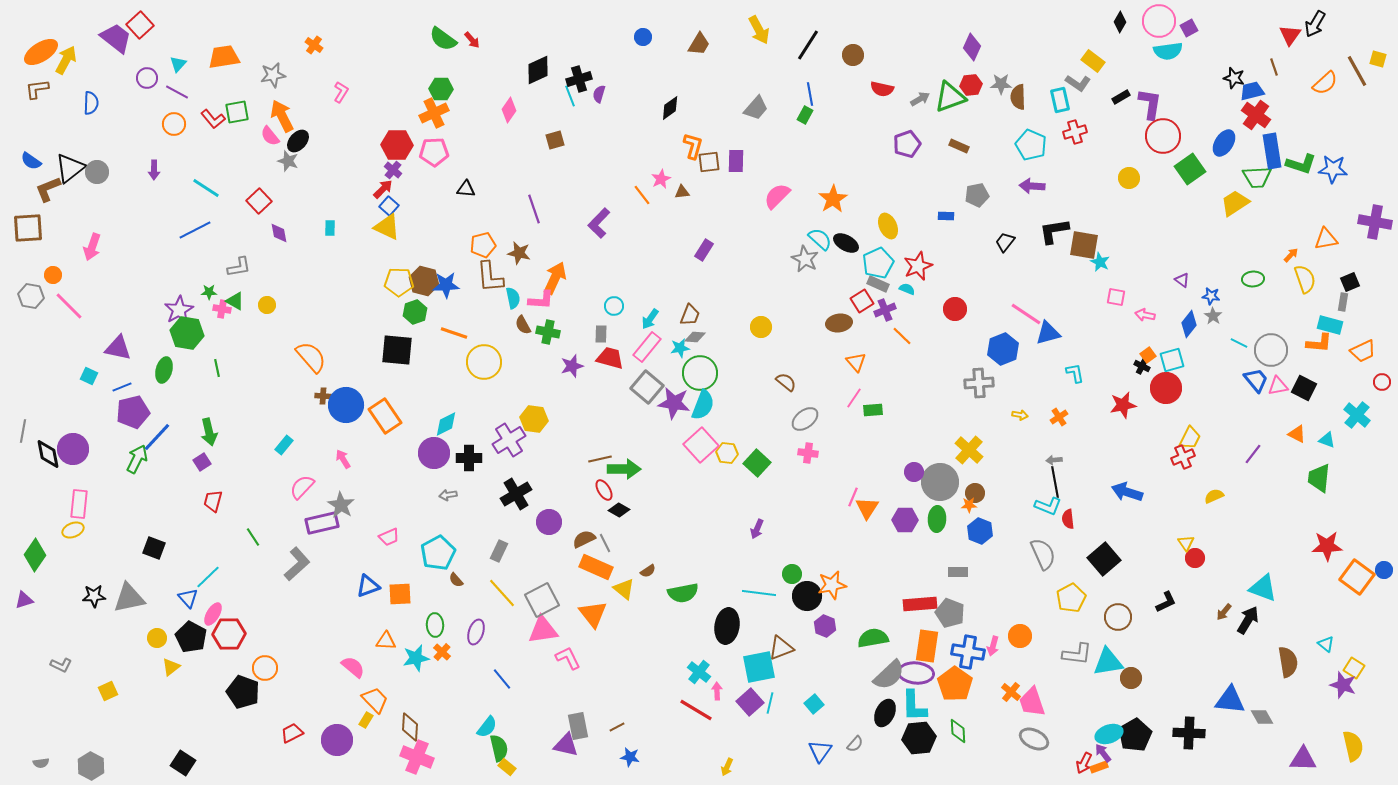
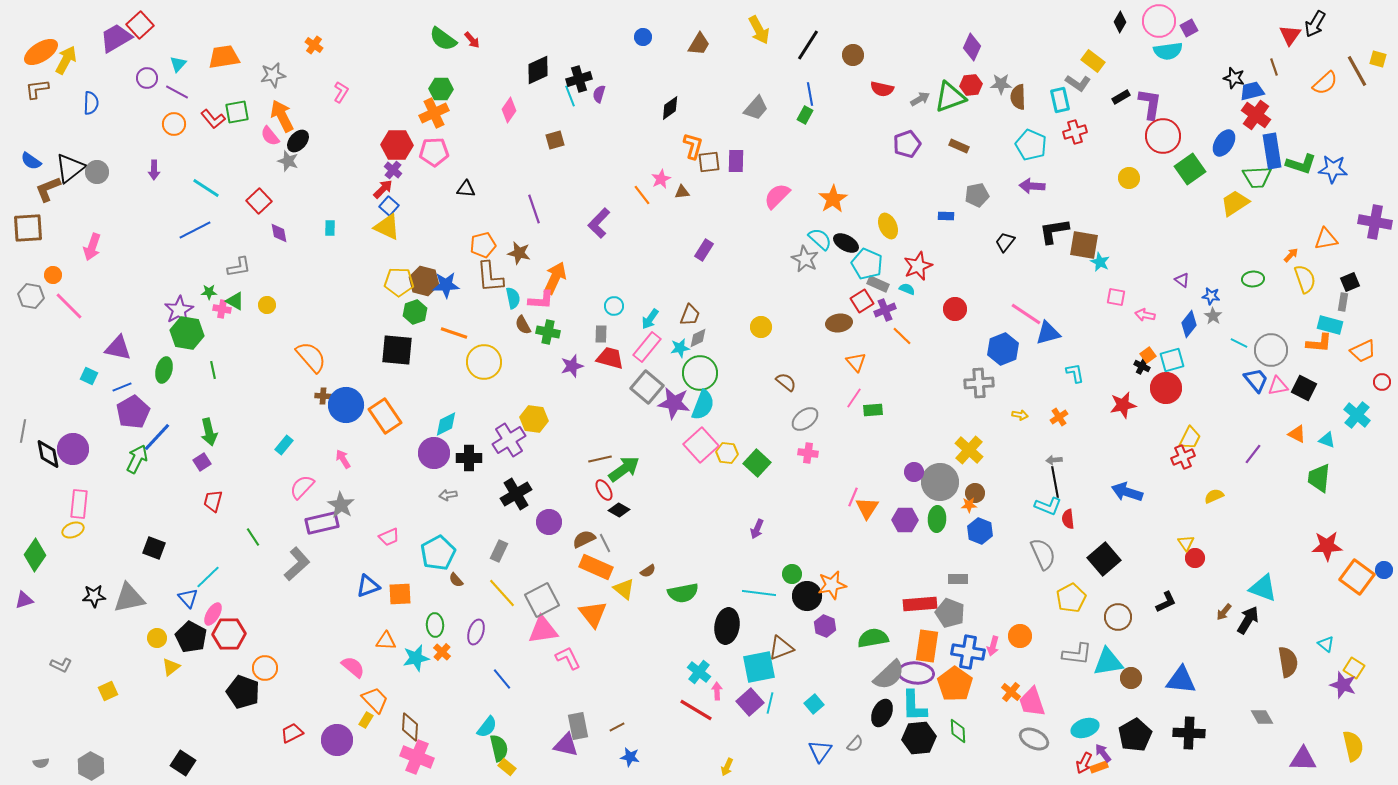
purple trapezoid at (116, 38): rotated 68 degrees counterclockwise
cyan pentagon at (878, 263): moved 11 px left, 1 px down; rotated 24 degrees counterclockwise
gray diamond at (695, 337): moved 3 px right, 1 px down; rotated 30 degrees counterclockwise
green line at (217, 368): moved 4 px left, 2 px down
purple pentagon at (133, 412): rotated 16 degrees counterclockwise
green arrow at (624, 469): rotated 36 degrees counterclockwise
gray rectangle at (958, 572): moved 7 px down
blue triangle at (1230, 700): moved 49 px left, 20 px up
black ellipse at (885, 713): moved 3 px left
cyan ellipse at (1109, 734): moved 24 px left, 6 px up
